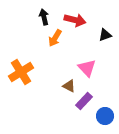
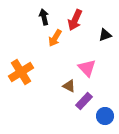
red arrow: rotated 100 degrees clockwise
